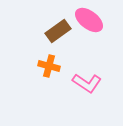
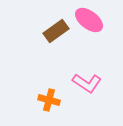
brown rectangle: moved 2 px left
orange cross: moved 34 px down
